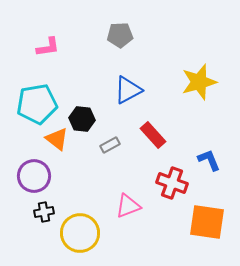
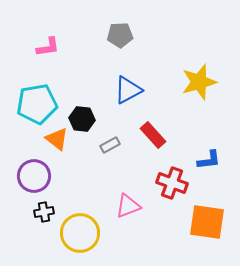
blue L-shape: rotated 105 degrees clockwise
